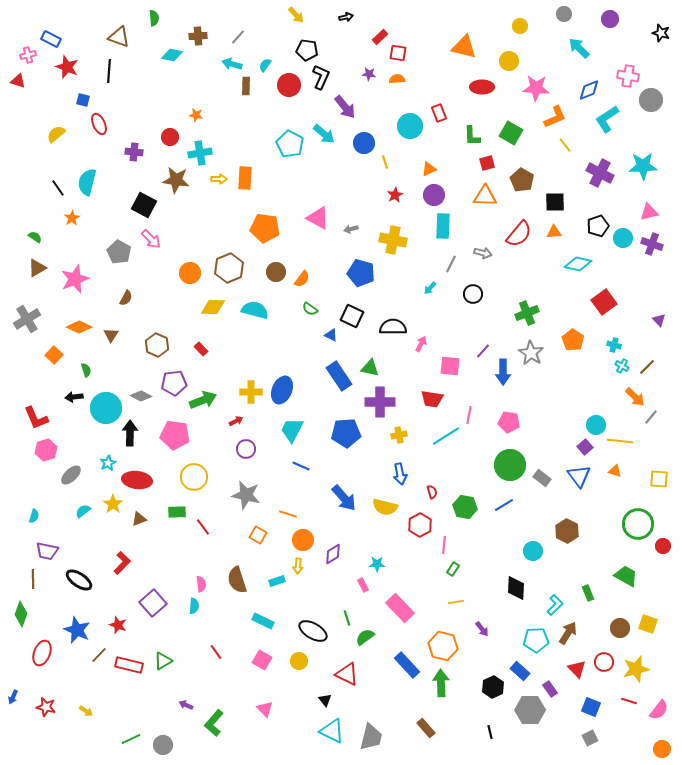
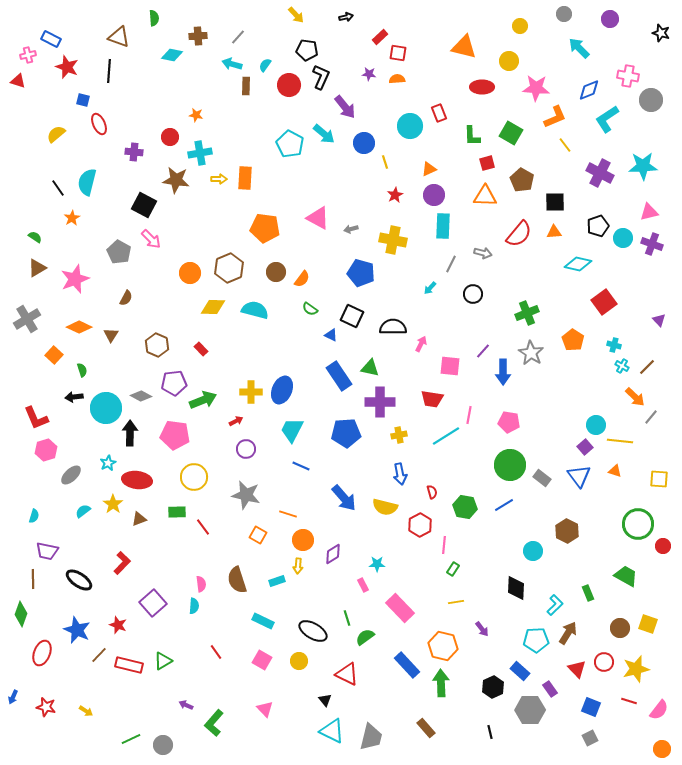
green semicircle at (86, 370): moved 4 px left
